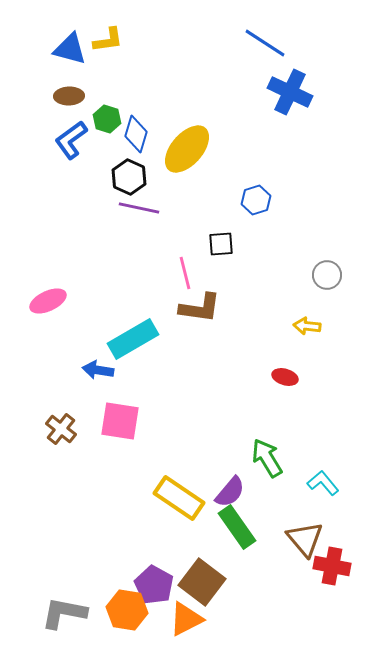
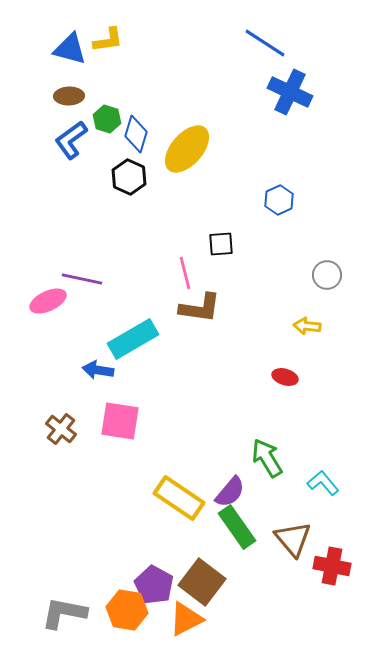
blue hexagon: moved 23 px right; rotated 8 degrees counterclockwise
purple line: moved 57 px left, 71 px down
brown triangle: moved 12 px left
